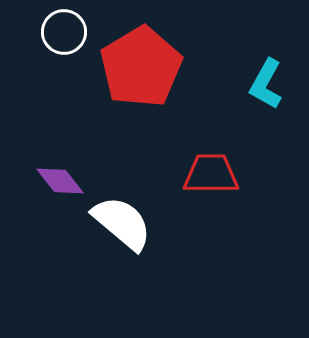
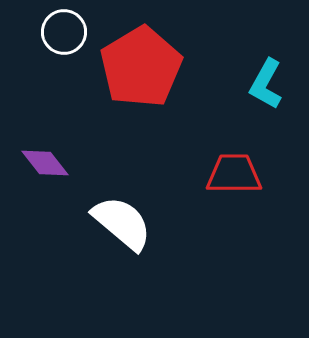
red trapezoid: moved 23 px right
purple diamond: moved 15 px left, 18 px up
